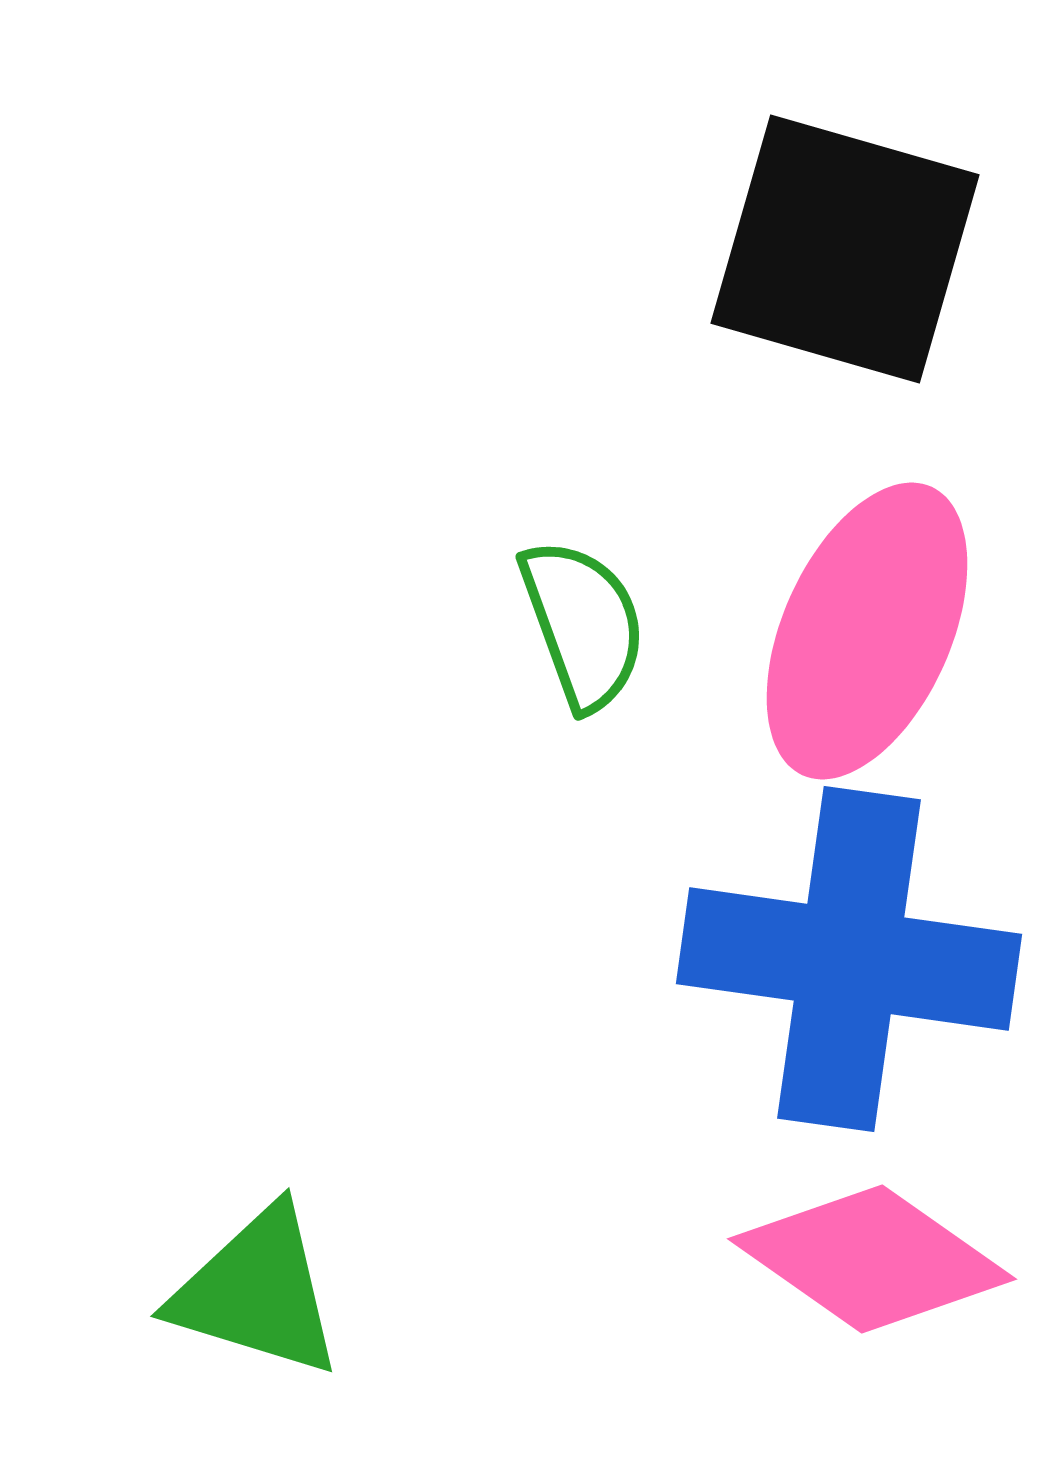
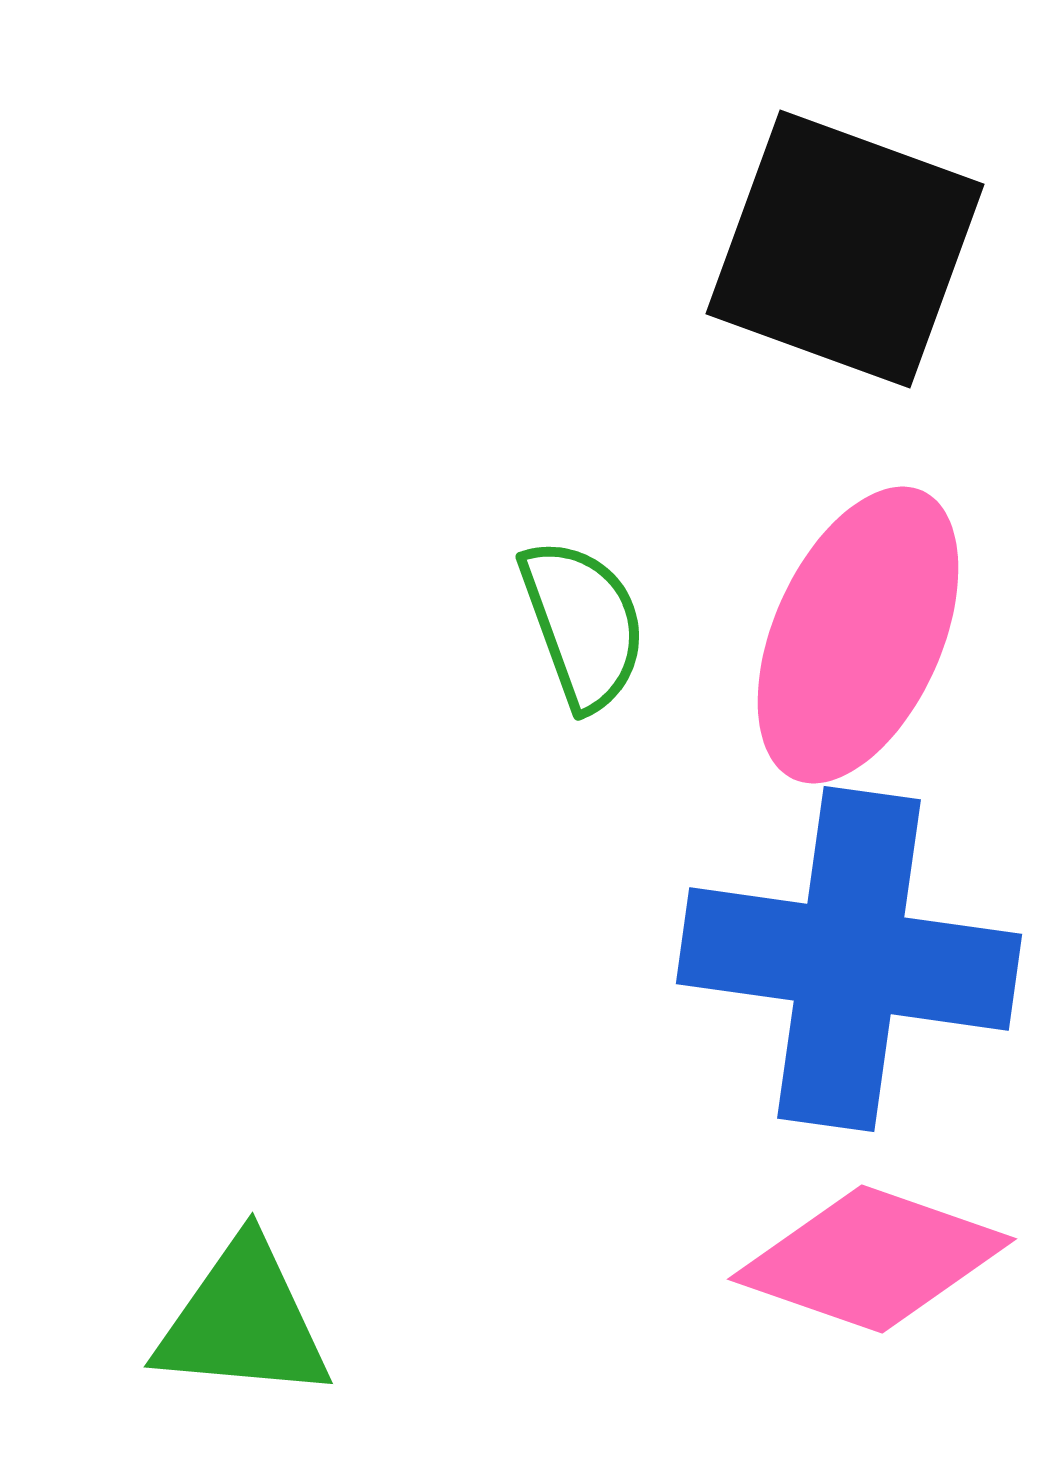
black square: rotated 4 degrees clockwise
pink ellipse: moved 9 px left, 4 px down
pink diamond: rotated 16 degrees counterclockwise
green triangle: moved 14 px left, 29 px down; rotated 12 degrees counterclockwise
